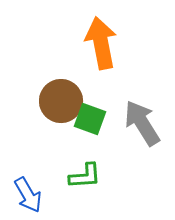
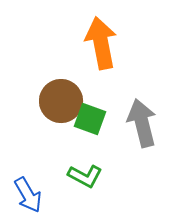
gray arrow: rotated 18 degrees clockwise
green L-shape: rotated 32 degrees clockwise
